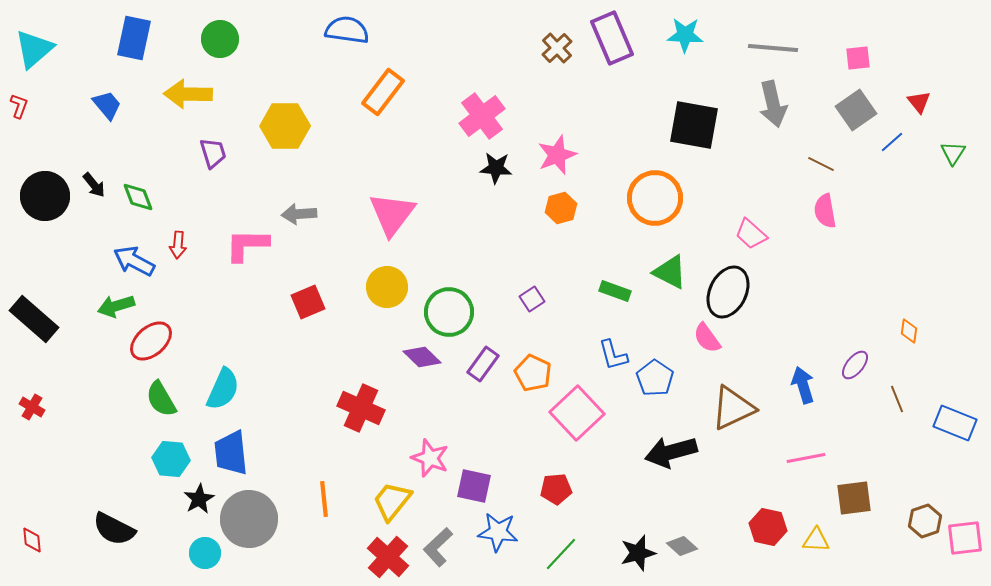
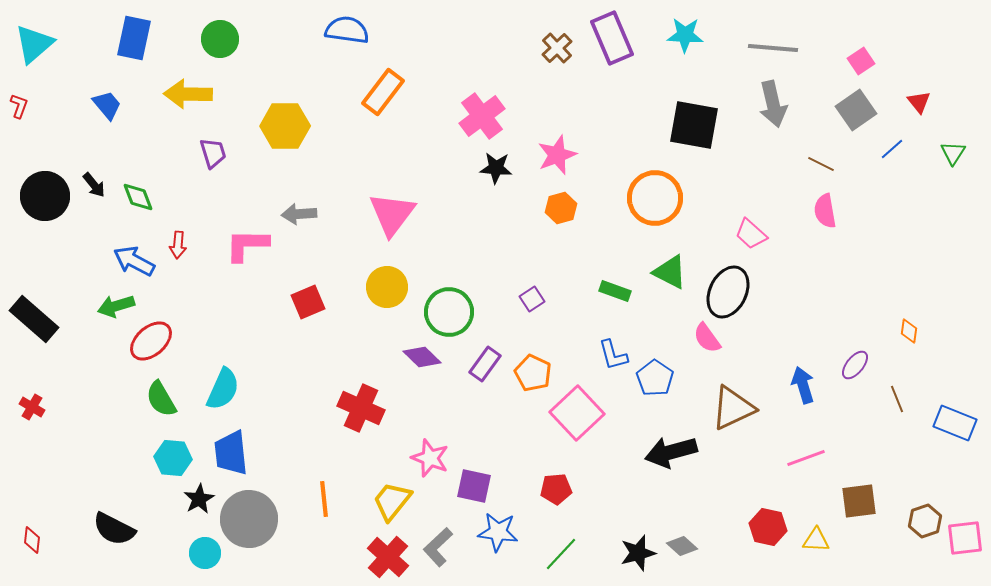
cyan triangle at (34, 49): moved 5 px up
pink square at (858, 58): moved 3 px right, 3 px down; rotated 28 degrees counterclockwise
blue line at (892, 142): moved 7 px down
purple rectangle at (483, 364): moved 2 px right
pink line at (806, 458): rotated 9 degrees counterclockwise
cyan hexagon at (171, 459): moved 2 px right, 1 px up
brown square at (854, 498): moved 5 px right, 3 px down
red diamond at (32, 540): rotated 12 degrees clockwise
